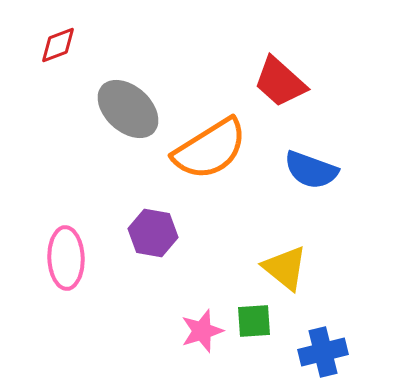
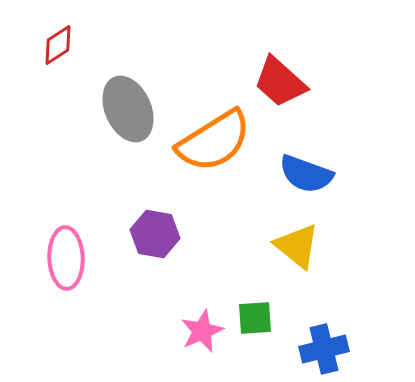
red diamond: rotated 12 degrees counterclockwise
gray ellipse: rotated 24 degrees clockwise
orange semicircle: moved 4 px right, 8 px up
blue semicircle: moved 5 px left, 4 px down
purple hexagon: moved 2 px right, 1 px down
yellow triangle: moved 12 px right, 22 px up
green square: moved 1 px right, 3 px up
pink star: rotated 6 degrees counterclockwise
blue cross: moved 1 px right, 3 px up
